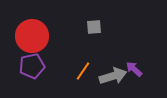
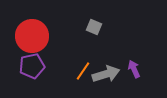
gray square: rotated 28 degrees clockwise
purple arrow: rotated 24 degrees clockwise
gray arrow: moved 7 px left, 2 px up
